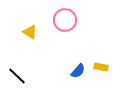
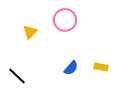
yellow triangle: rotated 42 degrees clockwise
blue semicircle: moved 7 px left, 3 px up
